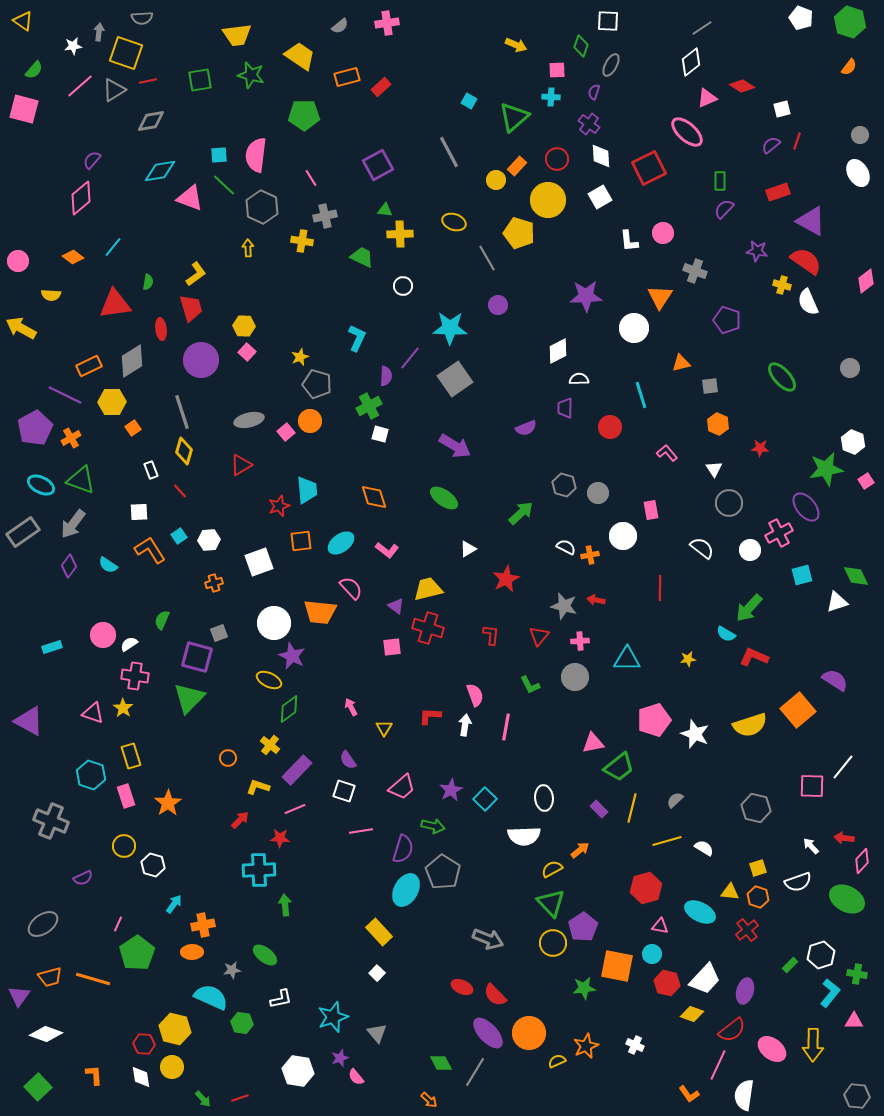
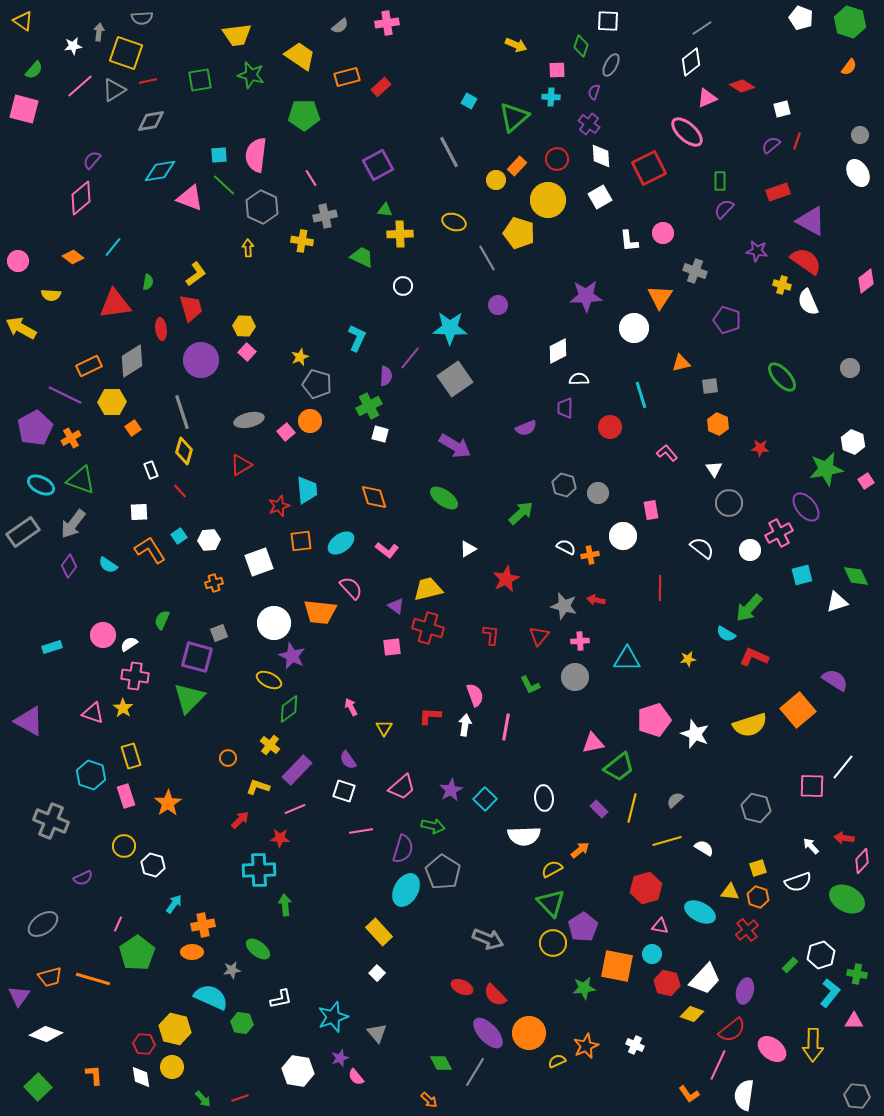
green ellipse at (265, 955): moved 7 px left, 6 px up
